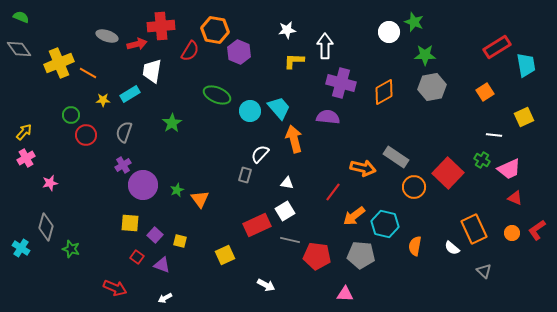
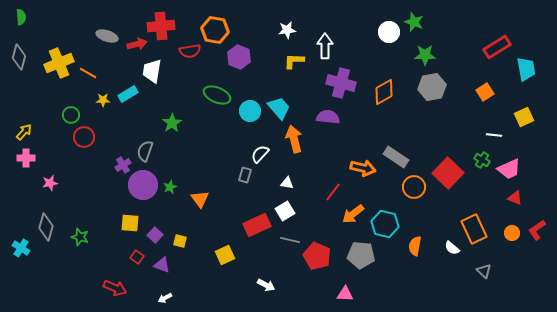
green semicircle at (21, 17): rotated 63 degrees clockwise
gray diamond at (19, 49): moved 8 px down; rotated 50 degrees clockwise
red semicircle at (190, 51): rotated 50 degrees clockwise
purple hexagon at (239, 52): moved 5 px down
cyan trapezoid at (526, 65): moved 4 px down
cyan rectangle at (130, 94): moved 2 px left
gray semicircle at (124, 132): moved 21 px right, 19 px down
red circle at (86, 135): moved 2 px left, 2 px down
pink cross at (26, 158): rotated 30 degrees clockwise
green star at (177, 190): moved 7 px left, 3 px up
orange arrow at (354, 216): moved 1 px left, 2 px up
green star at (71, 249): moved 9 px right, 12 px up
red pentagon at (317, 256): rotated 16 degrees clockwise
